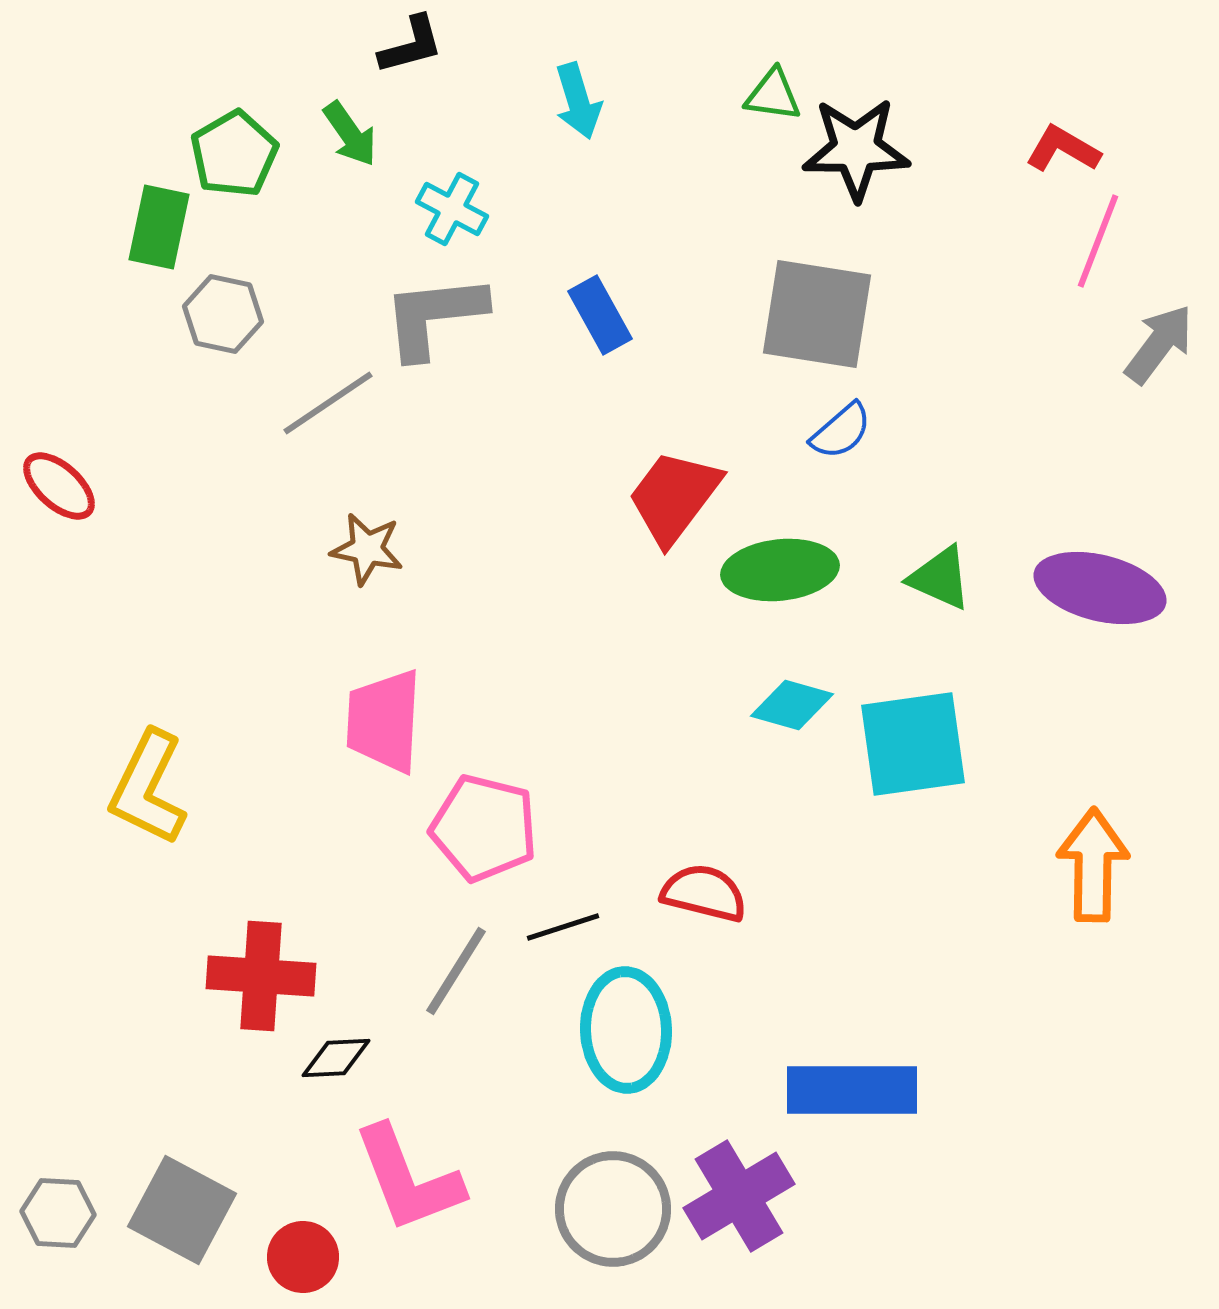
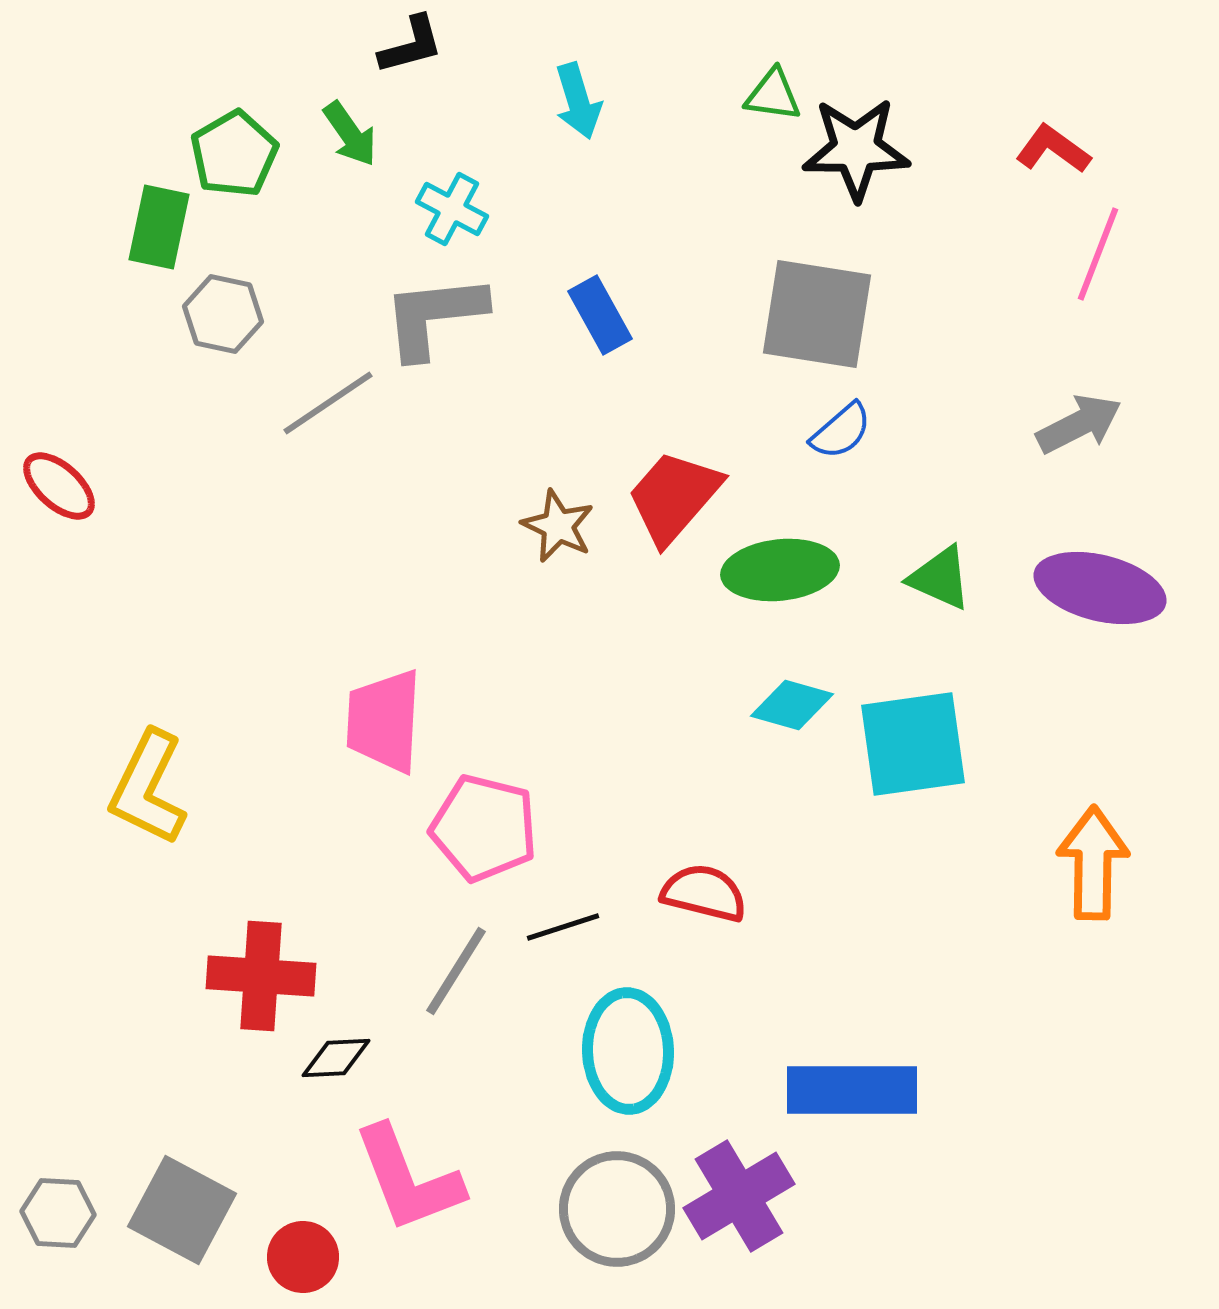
red L-shape at (1063, 149): moved 10 px left; rotated 6 degrees clockwise
pink line at (1098, 241): moved 13 px down
gray arrow at (1159, 344): moved 80 px left, 80 px down; rotated 26 degrees clockwise
red trapezoid at (674, 497): rotated 4 degrees clockwise
brown star at (367, 549): moved 191 px right, 23 px up; rotated 14 degrees clockwise
orange arrow at (1093, 865): moved 2 px up
cyan ellipse at (626, 1030): moved 2 px right, 21 px down
gray circle at (613, 1209): moved 4 px right
